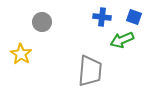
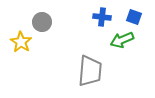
yellow star: moved 12 px up
